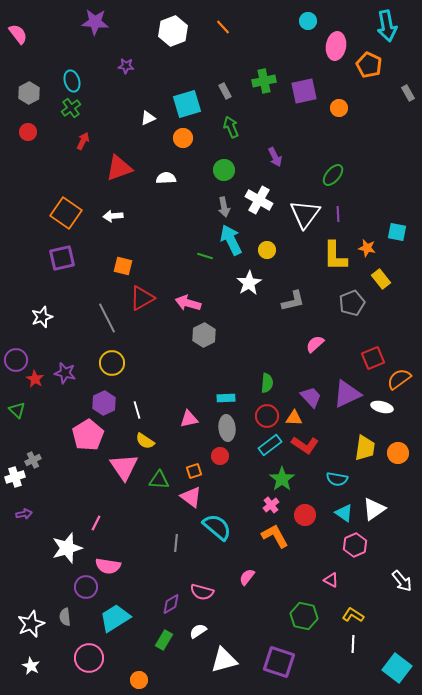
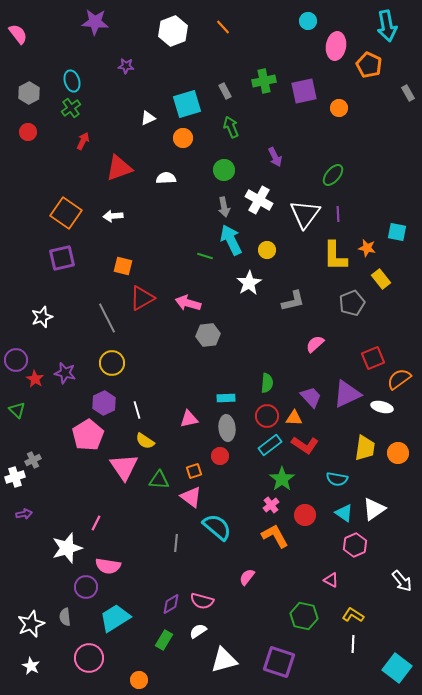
gray hexagon at (204, 335): moved 4 px right; rotated 20 degrees clockwise
pink semicircle at (202, 592): moved 9 px down
